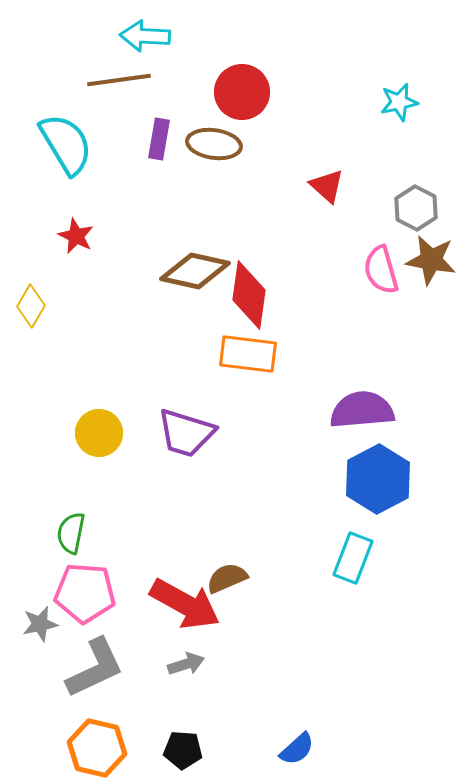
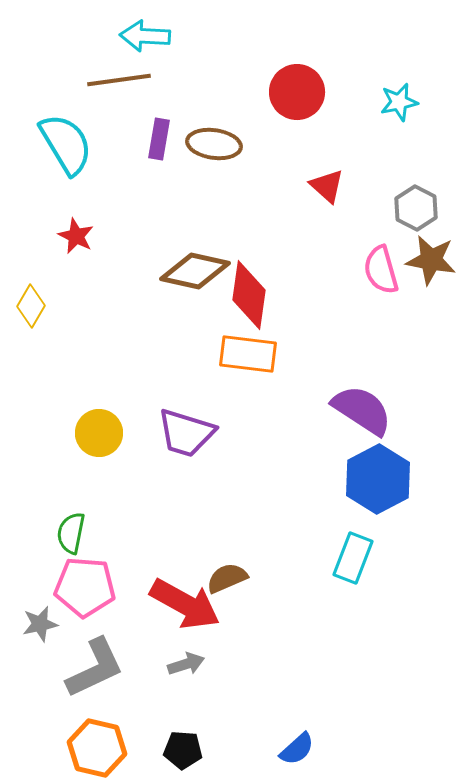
red circle: moved 55 px right
purple semicircle: rotated 38 degrees clockwise
pink pentagon: moved 6 px up
